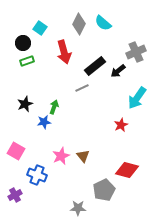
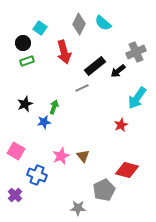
purple cross: rotated 16 degrees counterclockwise
